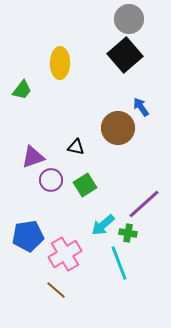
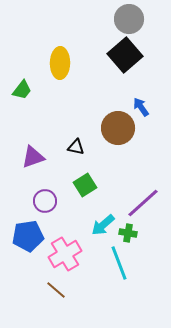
purple circle: moved 6 px left, 21 px down
purple line: moved 1 px left, 1 px up
